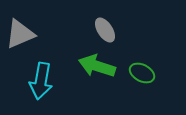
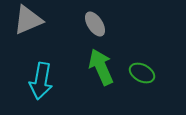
gray ellipse: moved 10 px left, 6 px up
gray triangle: moved 8 px right, 14 px up
green arrow: moved 4 px right, 1 px down; rotated 48 degrees clockwise
